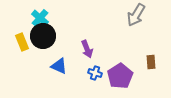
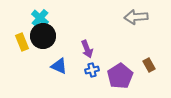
gray arrow: moved 2 px down; rotated 55 degrees clockwise
brown rectangle: moved 2 px left, 3 px down; rotated 24 degrees counterclockwise
blue cross: moved 3 px left, 3 px up; rotated 32 degrees counterclockwise
